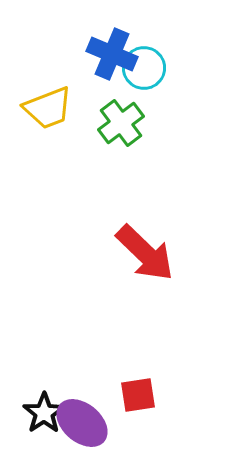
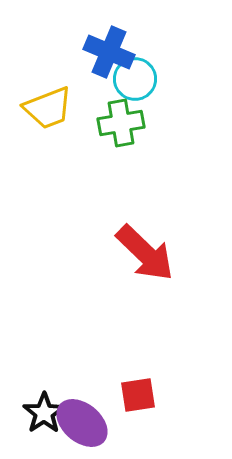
blue cross: moved 3 px left, 2 px up
cyan circle: moved 9 px left, 11 px down
green cross: rotated 27 degrees clockwise
